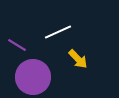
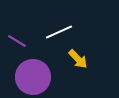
white line: moved 1 px right
purple line: moved 4 px up
